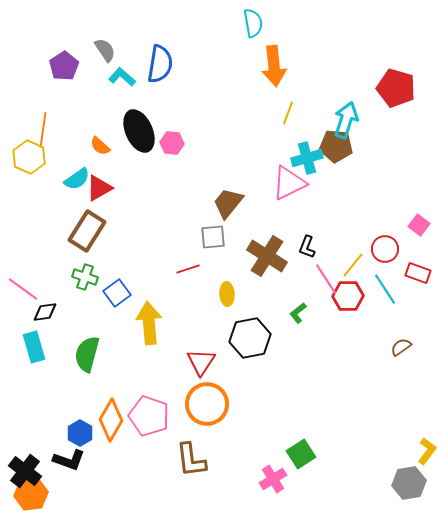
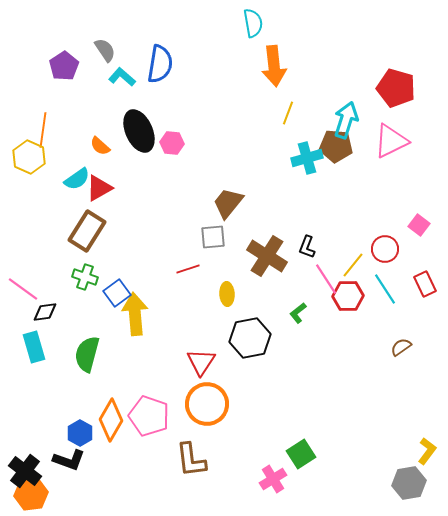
pink triangle at (289, 183): moved 102 px right, 42 px up
red rectangle at (418, 273): moved 7 px right, 11 px down; rotated 45 degrees clockwise
yellow arrow at (149, 323): moved 14 px left, 9 px up
